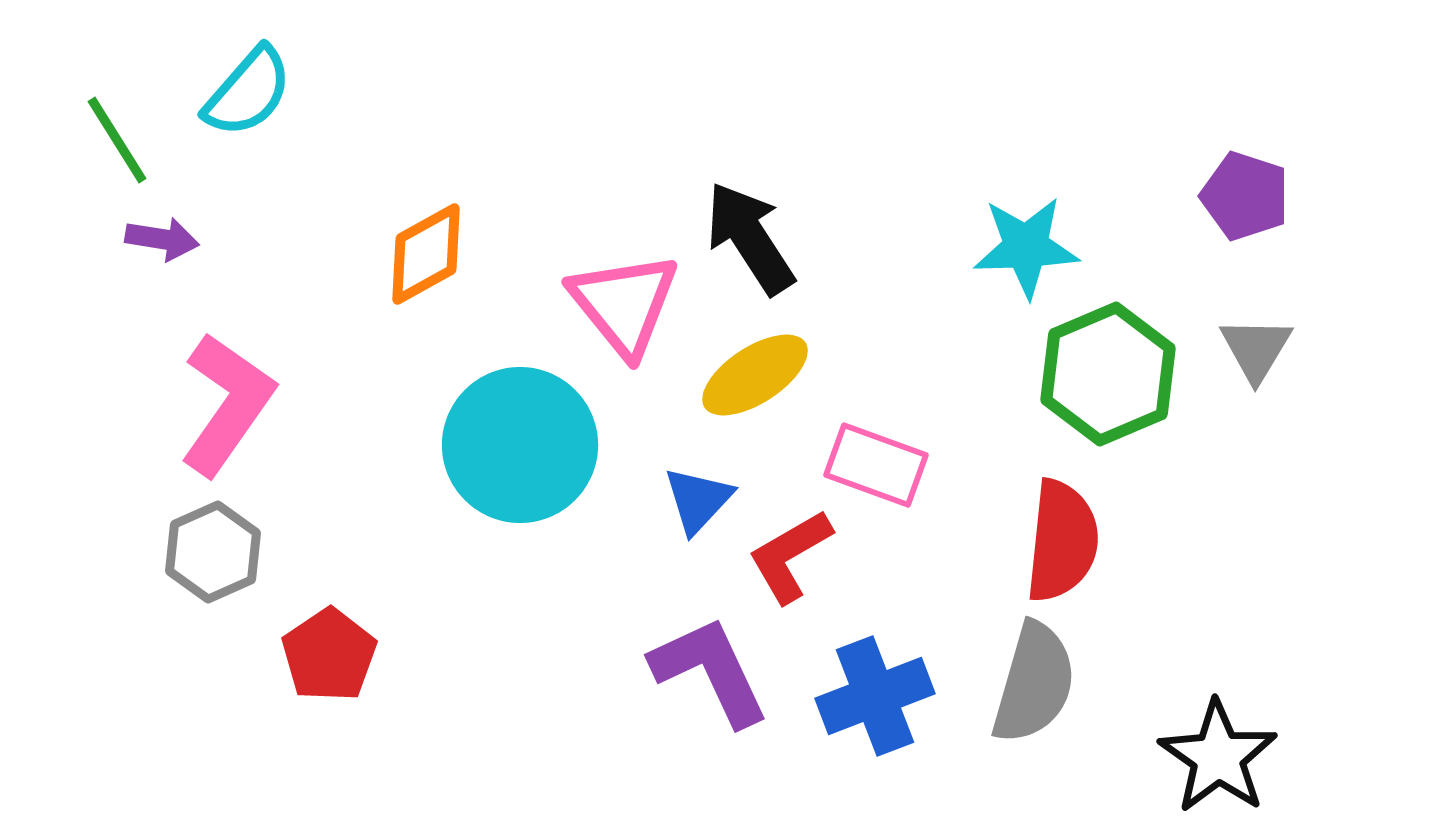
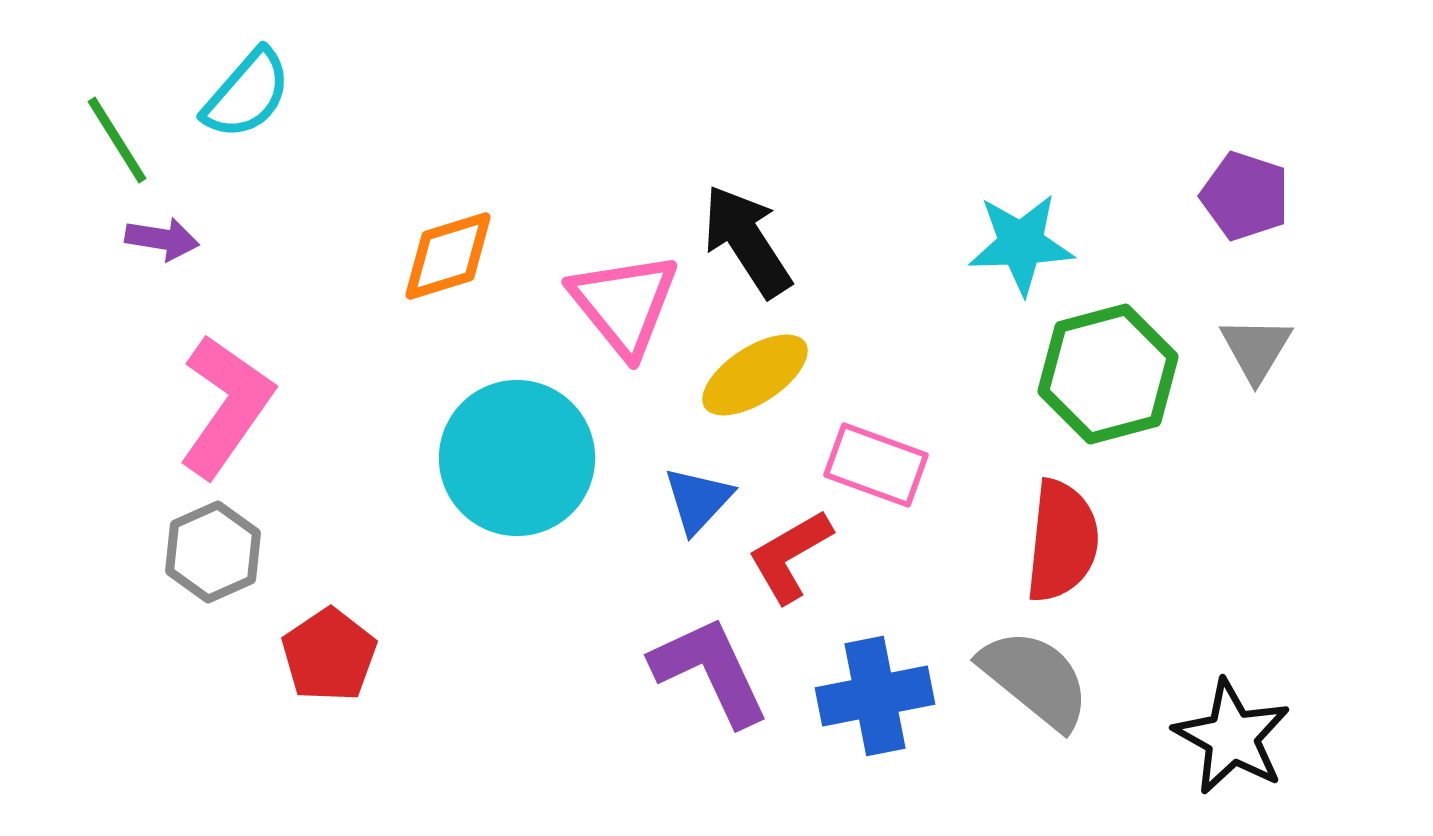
cyan semicircle: moved 1 px left, 2 px down
black arrow: moved 3 px left, 3 px down
cyan star: moved 5 px left, 3 px up
orange diamond: moved 22 px right, 2 px down; rotated 12 degrees clockwise
green hexagon: rotated 8 degrees clockwise
pink L-shape: moved 1 px left, 2 px down
cyan circle: moved 3 px left, 13 px down
gray semicircle: moved 1 px right, 4 px up; rotated 67 degrees counterclockwise
blue cross: rotated 10 degrees clockwise
black star: moved 14 px right, 20 px up; rotated 6 degrees counterclockwise
